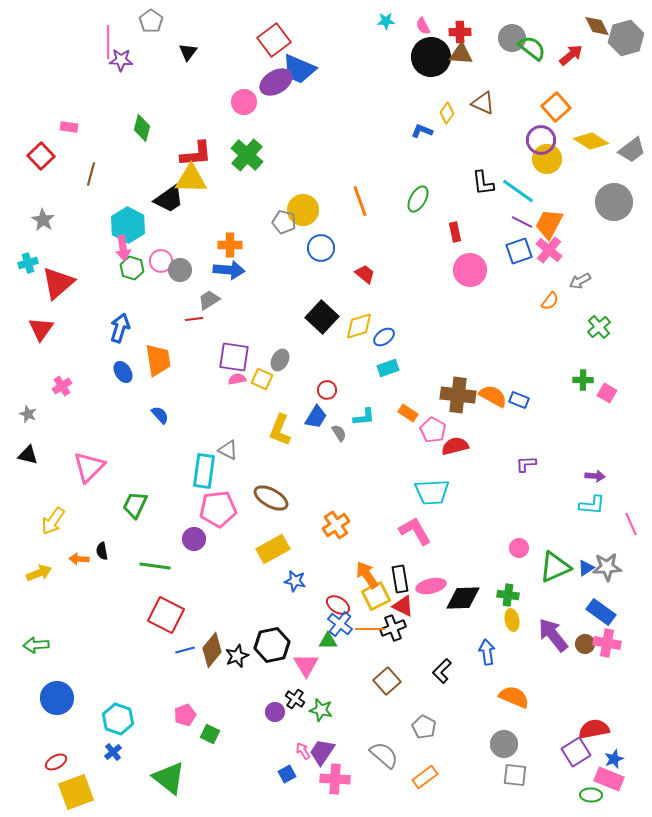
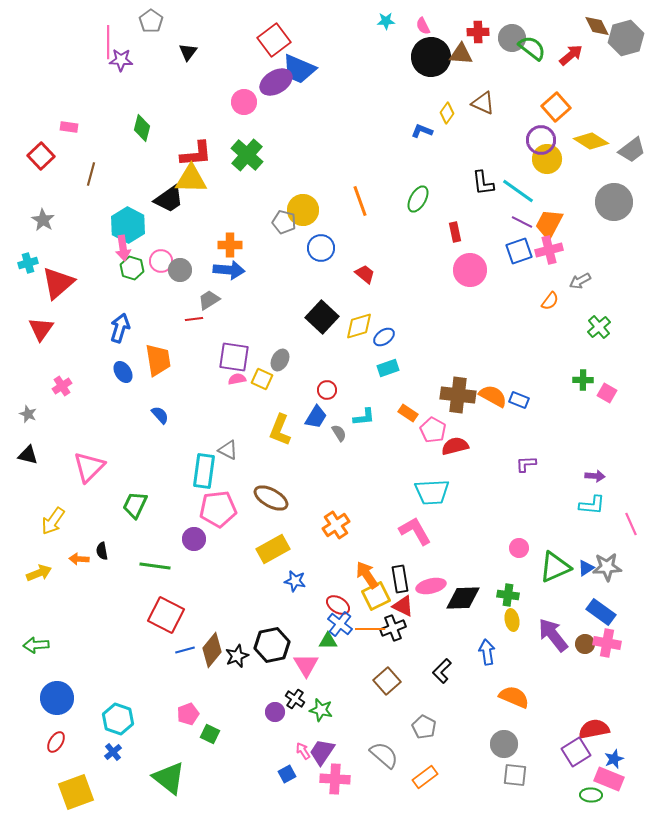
red cross at (460, 32): moved 18 px right
pink cross at (549, 250): rotated 36 degrees clockwise
pink pentagon at (185, 715): moved 3 px right, 1 px up
red ellipse at (56, 762): moved 20 px up; rotated 30 degrees counterclockwise
